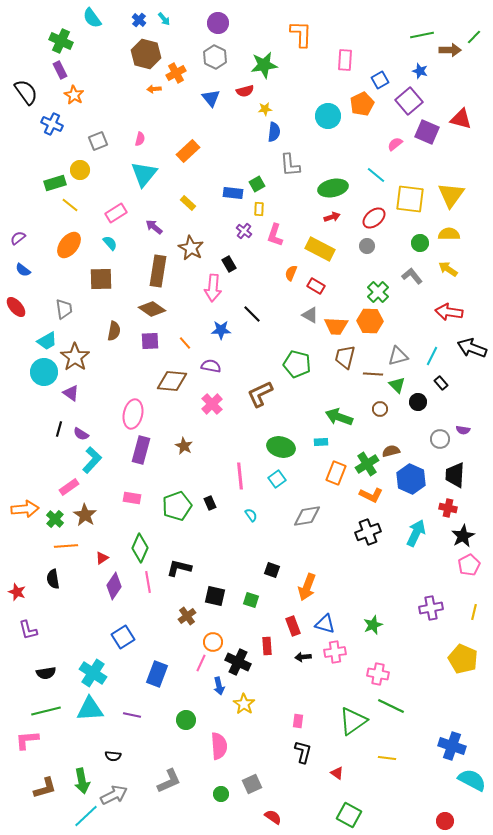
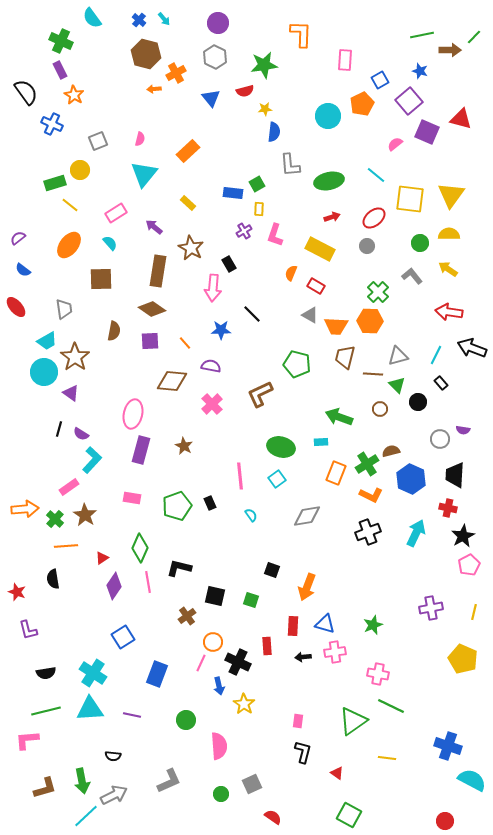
green ellipse at (333, 188): moved 4 px left, 7 px up
purple cross at (244, 231): rotated 21 degrees clockwise
cyan line at (432, 356): moved 4 px right, 1 px up
red rectangle at (293, 626): rotated 24 degrees clockwise
blue cross at (452, 746): moved 4 px left
